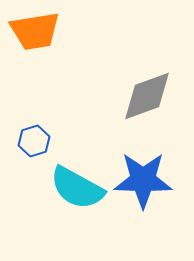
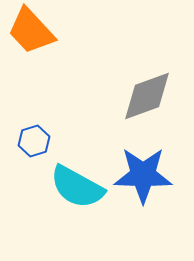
orange trapezoid: moved 4 px left; rotated 56 degrees clockwise
blue star: moved 5 px up
cyan semicircle: moved 1 px up
